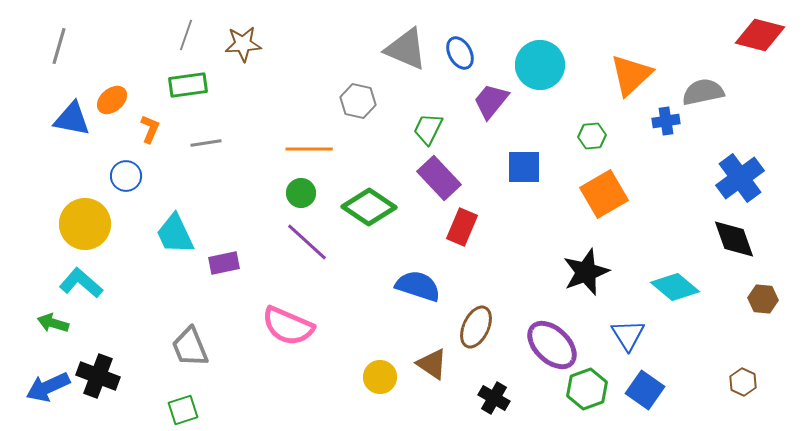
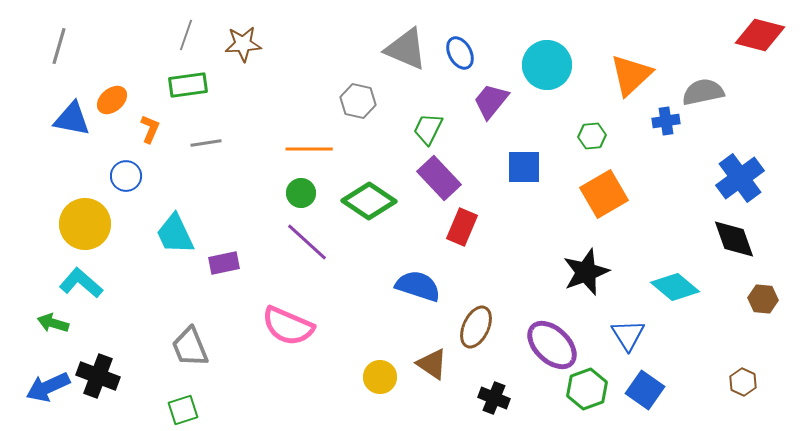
cyan circle at (540, 65): moved 7 px right
green diamond at (369, 207): moved 6 px up
black cross at (494, 398): rotated 8 degrees counterclockwise
